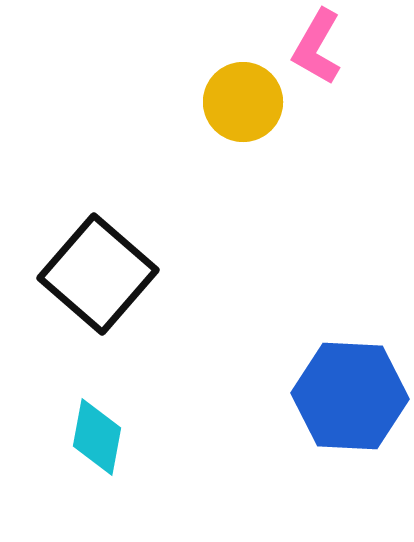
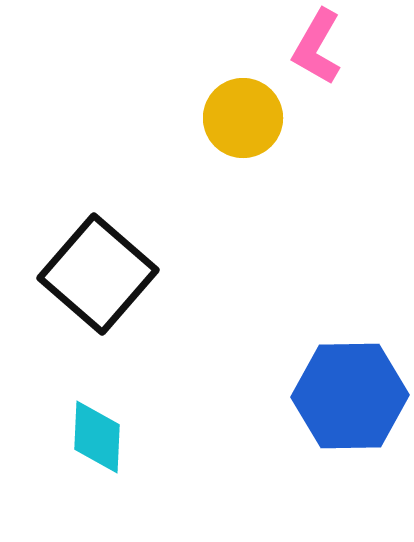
yellow circle: moved 16 px down
blue hexagon: rotated 4 degrees counterclockwise
cyan diamond: rotated 8 degrees counterclockwise
